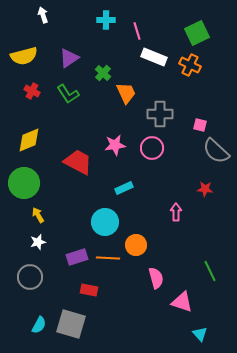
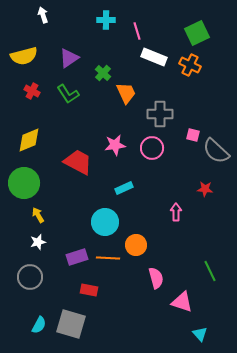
pink square: moved 7 px left, 10 px down
